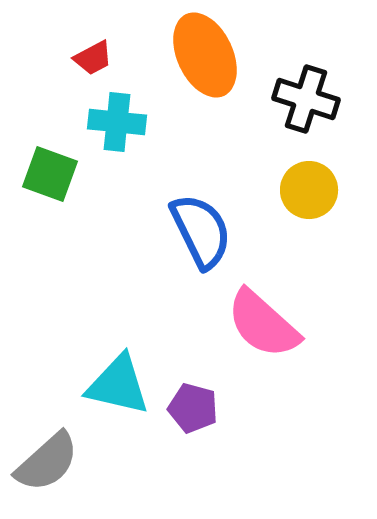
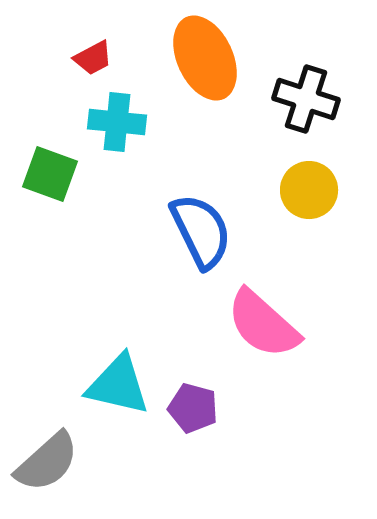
orange ellipse: moved 3 px down
